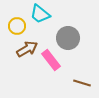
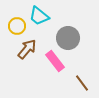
cyan trapezoid: moved 1 px left, 2 px down
brown arrow: rotated 20 degrees counterclockwise
pink rectangle: moved 4 px right, 1 px down
brown line: rotated 36 degrees clockwise
